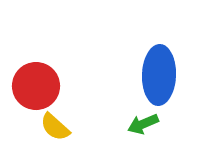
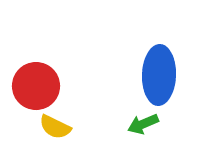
yellow semicircle: rotated 16 degrees counterclockwise
